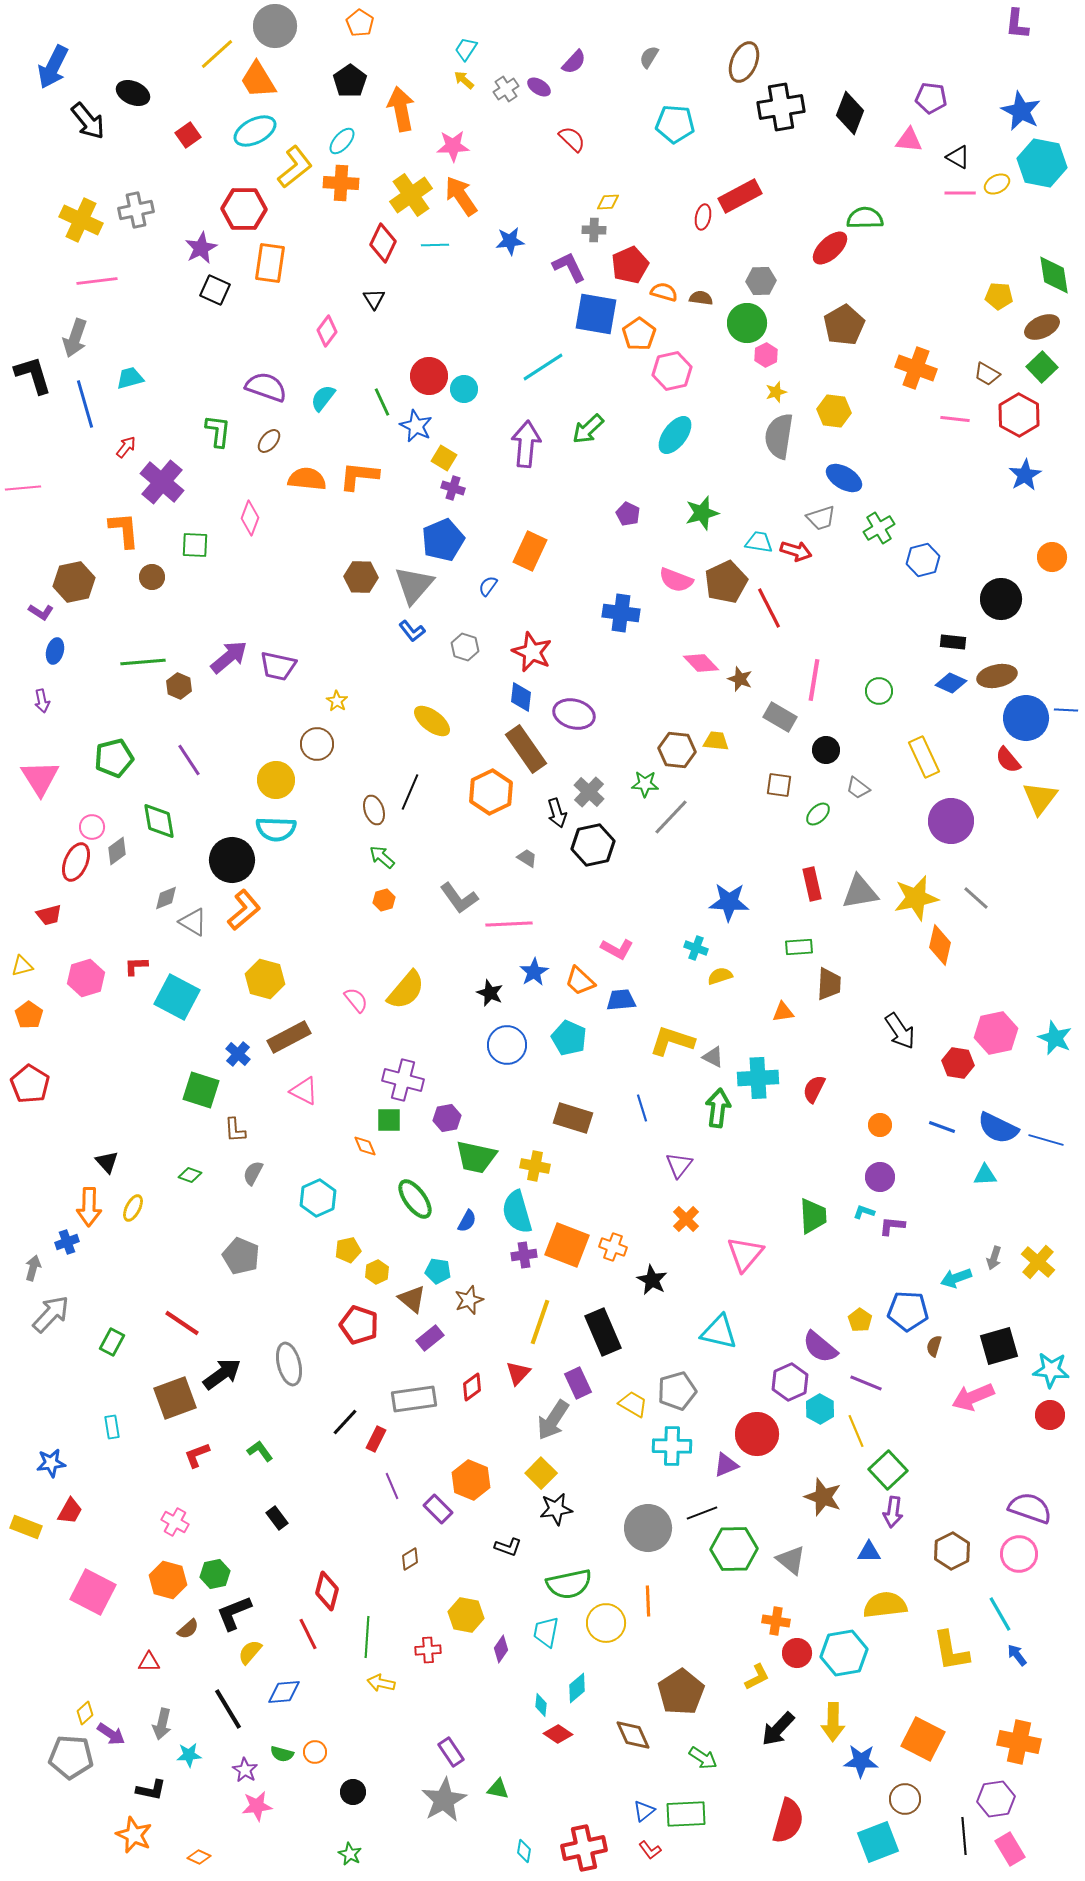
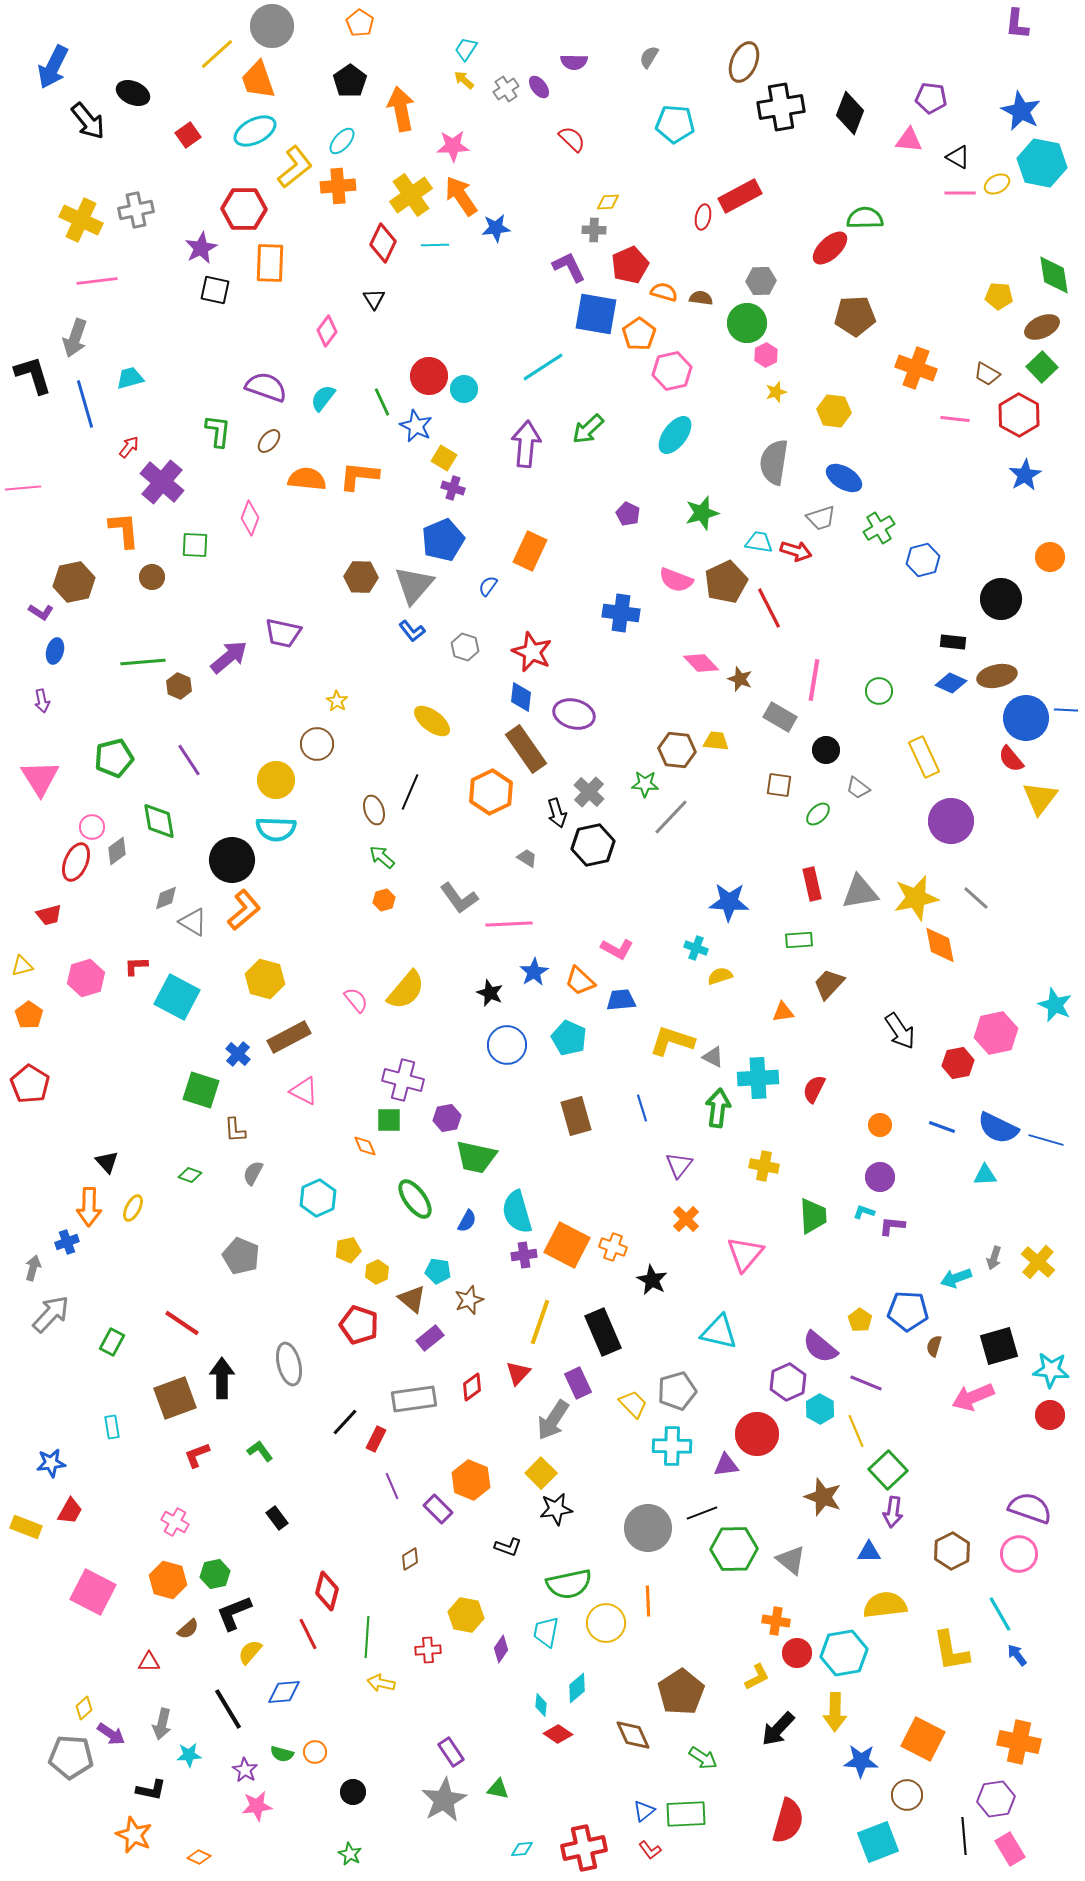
gray circle at (275, 26): moved 3 px left
purple semicircle at (574, 62): rotated 48 degrees clockwise
orange trapezoid at (258, 80): rotated 12 degrees clockwise
purple ellipse at (539, 87): rotated 20 degrees clockwise
orange cross at (341, 183): moved 3 px left, 3 px down; rotated 8 degrees counterclockwise
blue star at (510, 241): moved 14 px left, 13 px up
orange rectangle at (270, 263): rotated 6 degrees counterclockwise
black square at (215, 290): rotated 12 degrees counterclockwise
brown pentagon at (844, 325): moved 11 px right, 9 px up; rotated 27 degrees clockwise
gray semicircle at (779, 436): moved 5 px left, 26 px down
red arrow at (126, 447): moved 3 px right
orange circle at (1052, 557): moved 2 px left
purple trapezoid at (278, 666): moved 5 px right, 33 px up
red semicircle at (1008, 760): moved 3 px right, 1 px up
orange diamond at (940, 945): rotated 24 degrees counterclockwise
green rectangle at (799, 947): moved 7 px up
brown trapezoid at (829, 984): rotated 140 degrees counterclockwise
cyan star at (1055, 1038): moved 33 px up
red hexagon at (958, 1063): rotated 20 degrees counterclockwise
brown rectangle at (573, 1118): moved 3 px right, 2 px up; rotated 57 degrees clockwise
yellow cross at (535, 1166): moved 229 px right
orange square at (567, 1245): rotated 6 degrees clockwise
black arrow at (222, 1374): moved 4 px down; rotated 54 degrees counterclockwise
purple hexagon at (790, 1382): moved 2 px left
yellow trapezoid at (633, 1404): rotated 16 degrees clockwise
purple triangle at (726, 1465): rotated 16 degrees clockwise
yellow diamond at (85, 1713): moved 1 px left, 5 px up
yellow arrow at (833, 1722): moved 2 px right, 10 px up
brown circle at (905, 1799): moved 2 px right, 4 px up
cyan diamond at (524, 1851): moved 2 px left, 2 px up; rotated 75 degrees clockwise
